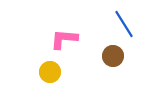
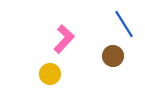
pink L-shape: rotated 128 degrees clockwise
yellow circle: moved 2 px down
